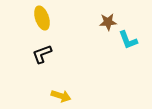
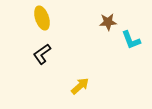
cyan L-shape: moved 3 px right
black L-shape: rotated 15 degrees counterclockwise
yellow arrow: moved 19 px right, 10 px up; rotated 60 degrees counterclockwise
